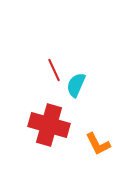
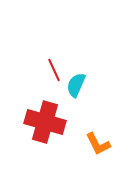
red cross: moved 4 px left, 3 px up
